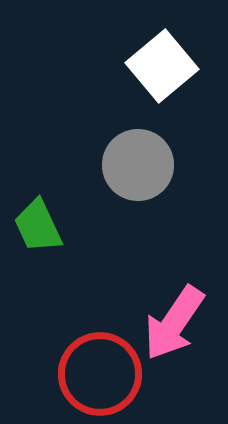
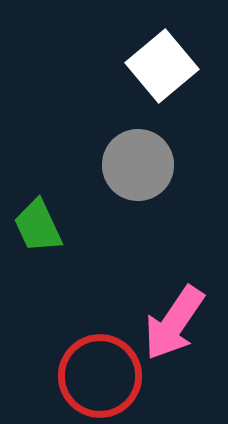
red circle: moved 2 px down
